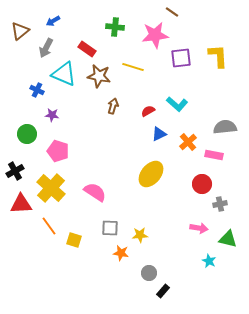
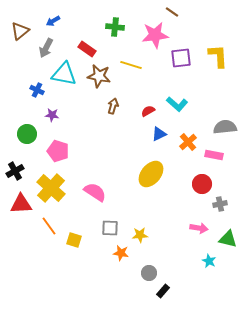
yellow line: moved 2 px left, 2 px up
cyan triangle: rotated 12 degrees counterclockwise
